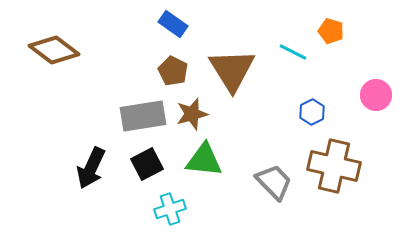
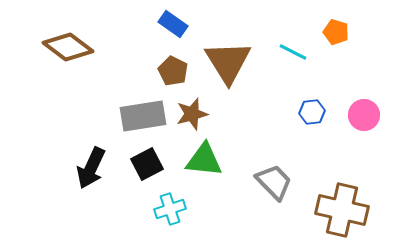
orange pentagon: moved 5 px right, 1 px down
brown diamond: moved 14 px right, 3 px up
brown triangle: moved 4 px left, 8 px up
pink circle: moved 12 px left, 20 px down
blue hexagon: rotated 20 degrees clockwise
brown cross: moved 8 px right, 44 px down
